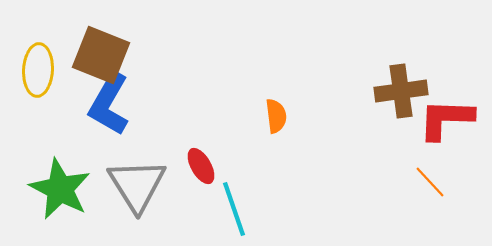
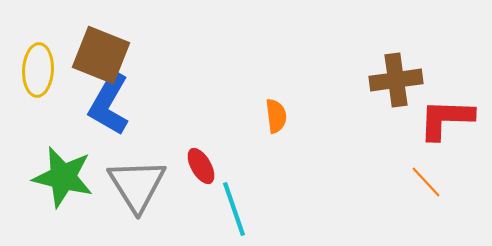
brown cross: moved 5 px left, 11 px up
orange line: moved 4 px left
green star: moved 3 px right, 12 px up; rotated 14 degrees counterclockwise
